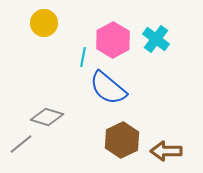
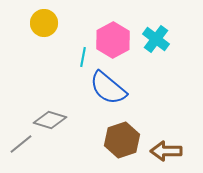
gray diamond: moved 3 px right, 3 px down
brown hexagon: rotated 8 degrees clockwise
